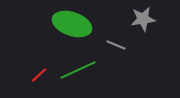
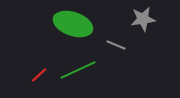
green ellipse: moved 1 px right
